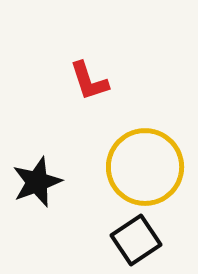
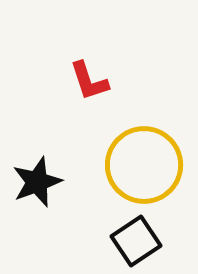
yellow circle: moved 1 px left, 2 px up
black square: moved 1 px down
